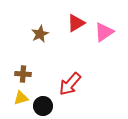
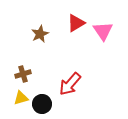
pink triangle: moved 1 px left, 1 px up; rotated 30 degrees counterclockwise
brown cross: rotated 21 degrees counterclockwise
black circle: moved 1 px left, 2 px up
